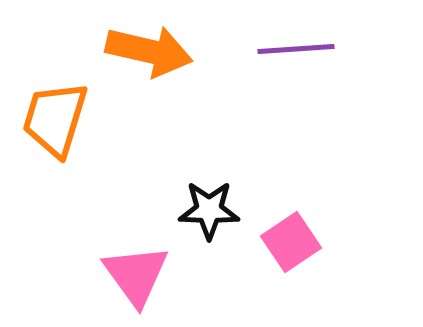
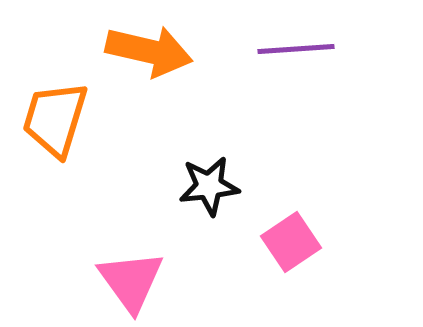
black star: moved 24 px up; rotated 8 degrees counterclockwise
pink triangle: moved 5 px left, 6 px down
